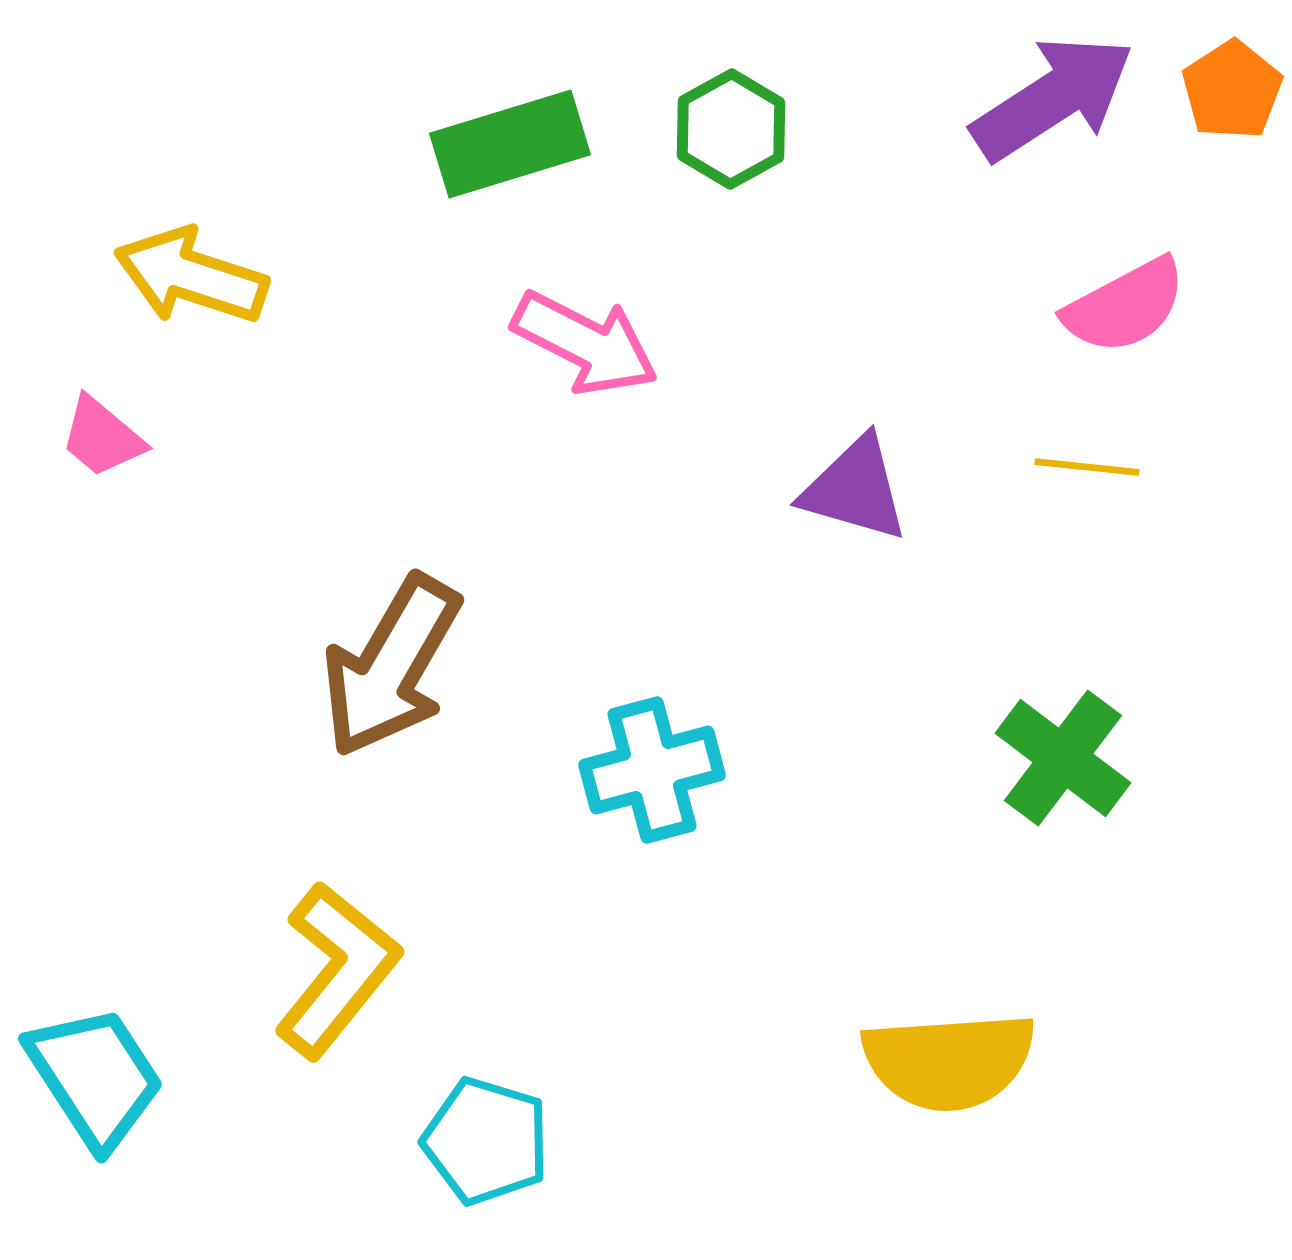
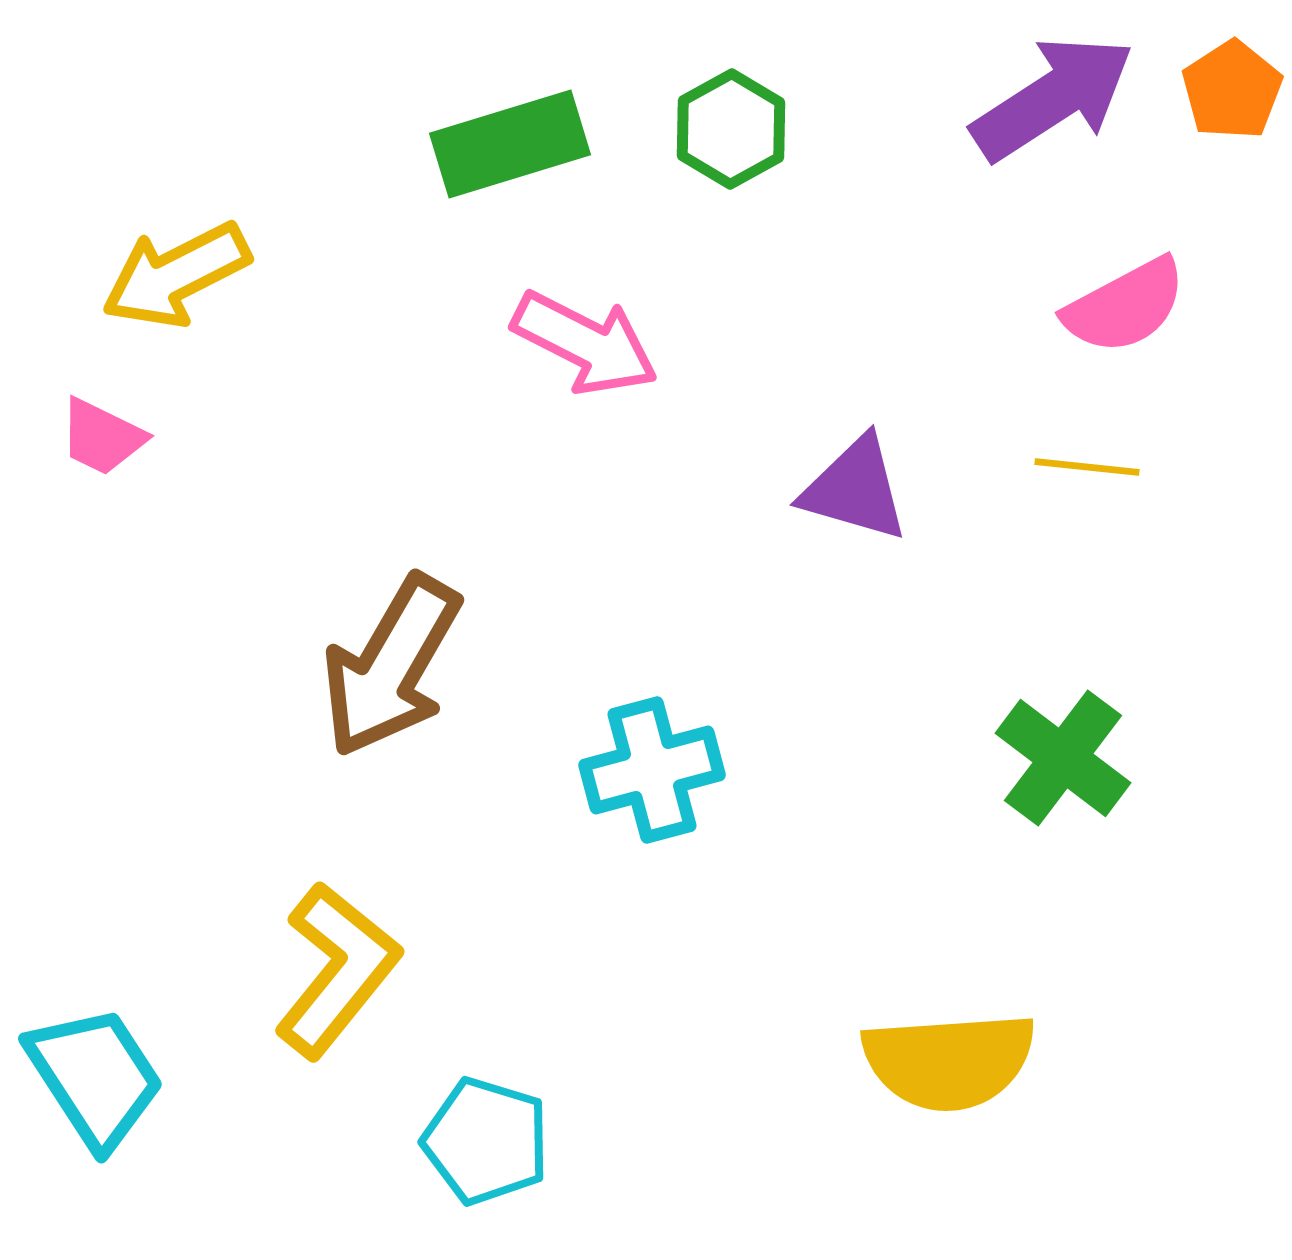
yellow arrow: moved 15 px left, 1 px up; rotated 45 degrees counterclockwise
pink trapezoid: rotated 14 degrees counterclockwise
